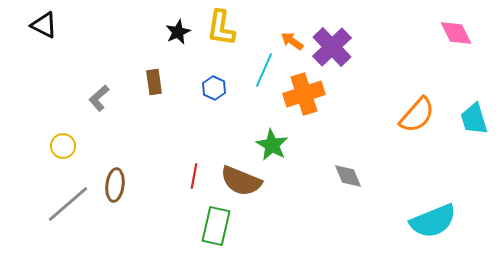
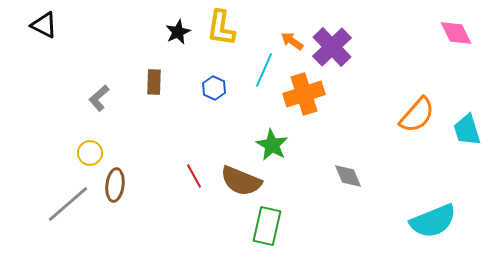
brown rectangle: rotated 10 degrees clockwise
cyan trapezoid: moved 7 px left, 11 px down
yellow circle: moved 27 px right, 7 px down
red line: rotated 40 degrees counterclockwise
green rectangle: moved 51 px right
